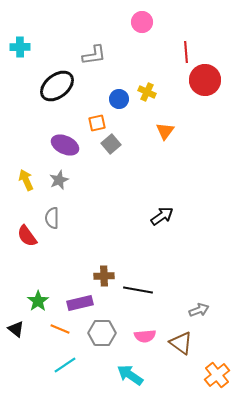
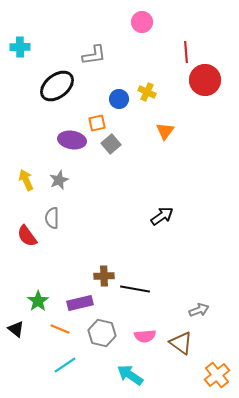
purple ellipse: moved 7 px right, 5 px up; rotated 16 degrees counterclockwise
black line: moved 3 px left, 1 px up
gray hexagon: rotated 12 degrees clockwise
